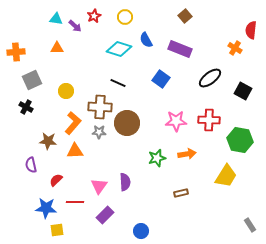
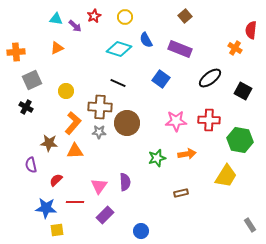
orange triangle at (57, 48): rotated 24 degrees counterclockwise
brown star at (48, 141): moved 1 px right, 2 px down
